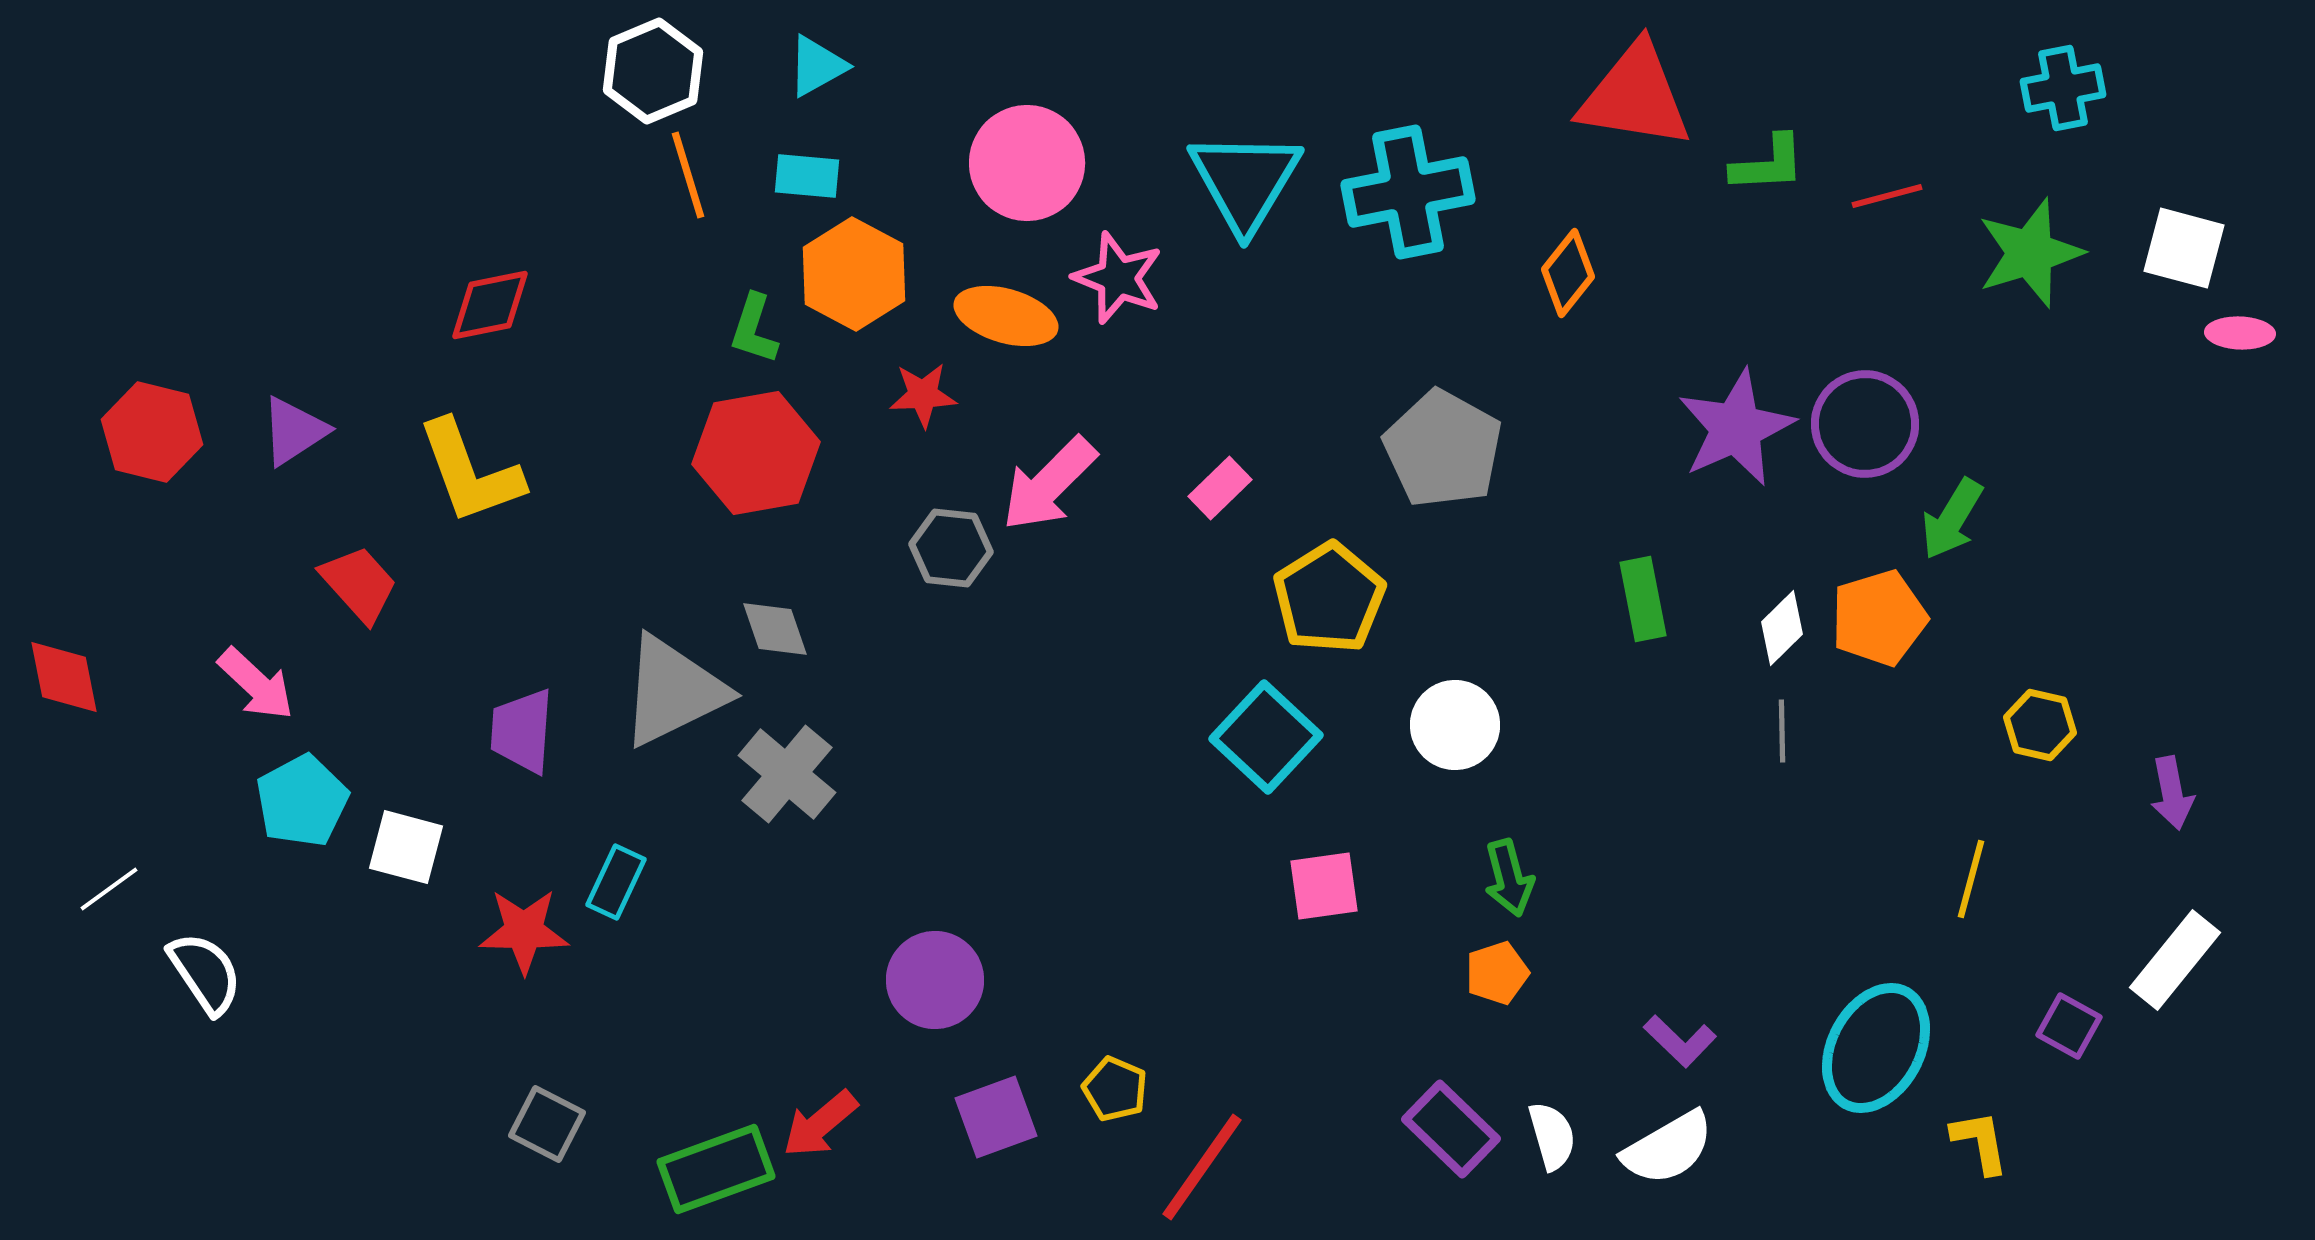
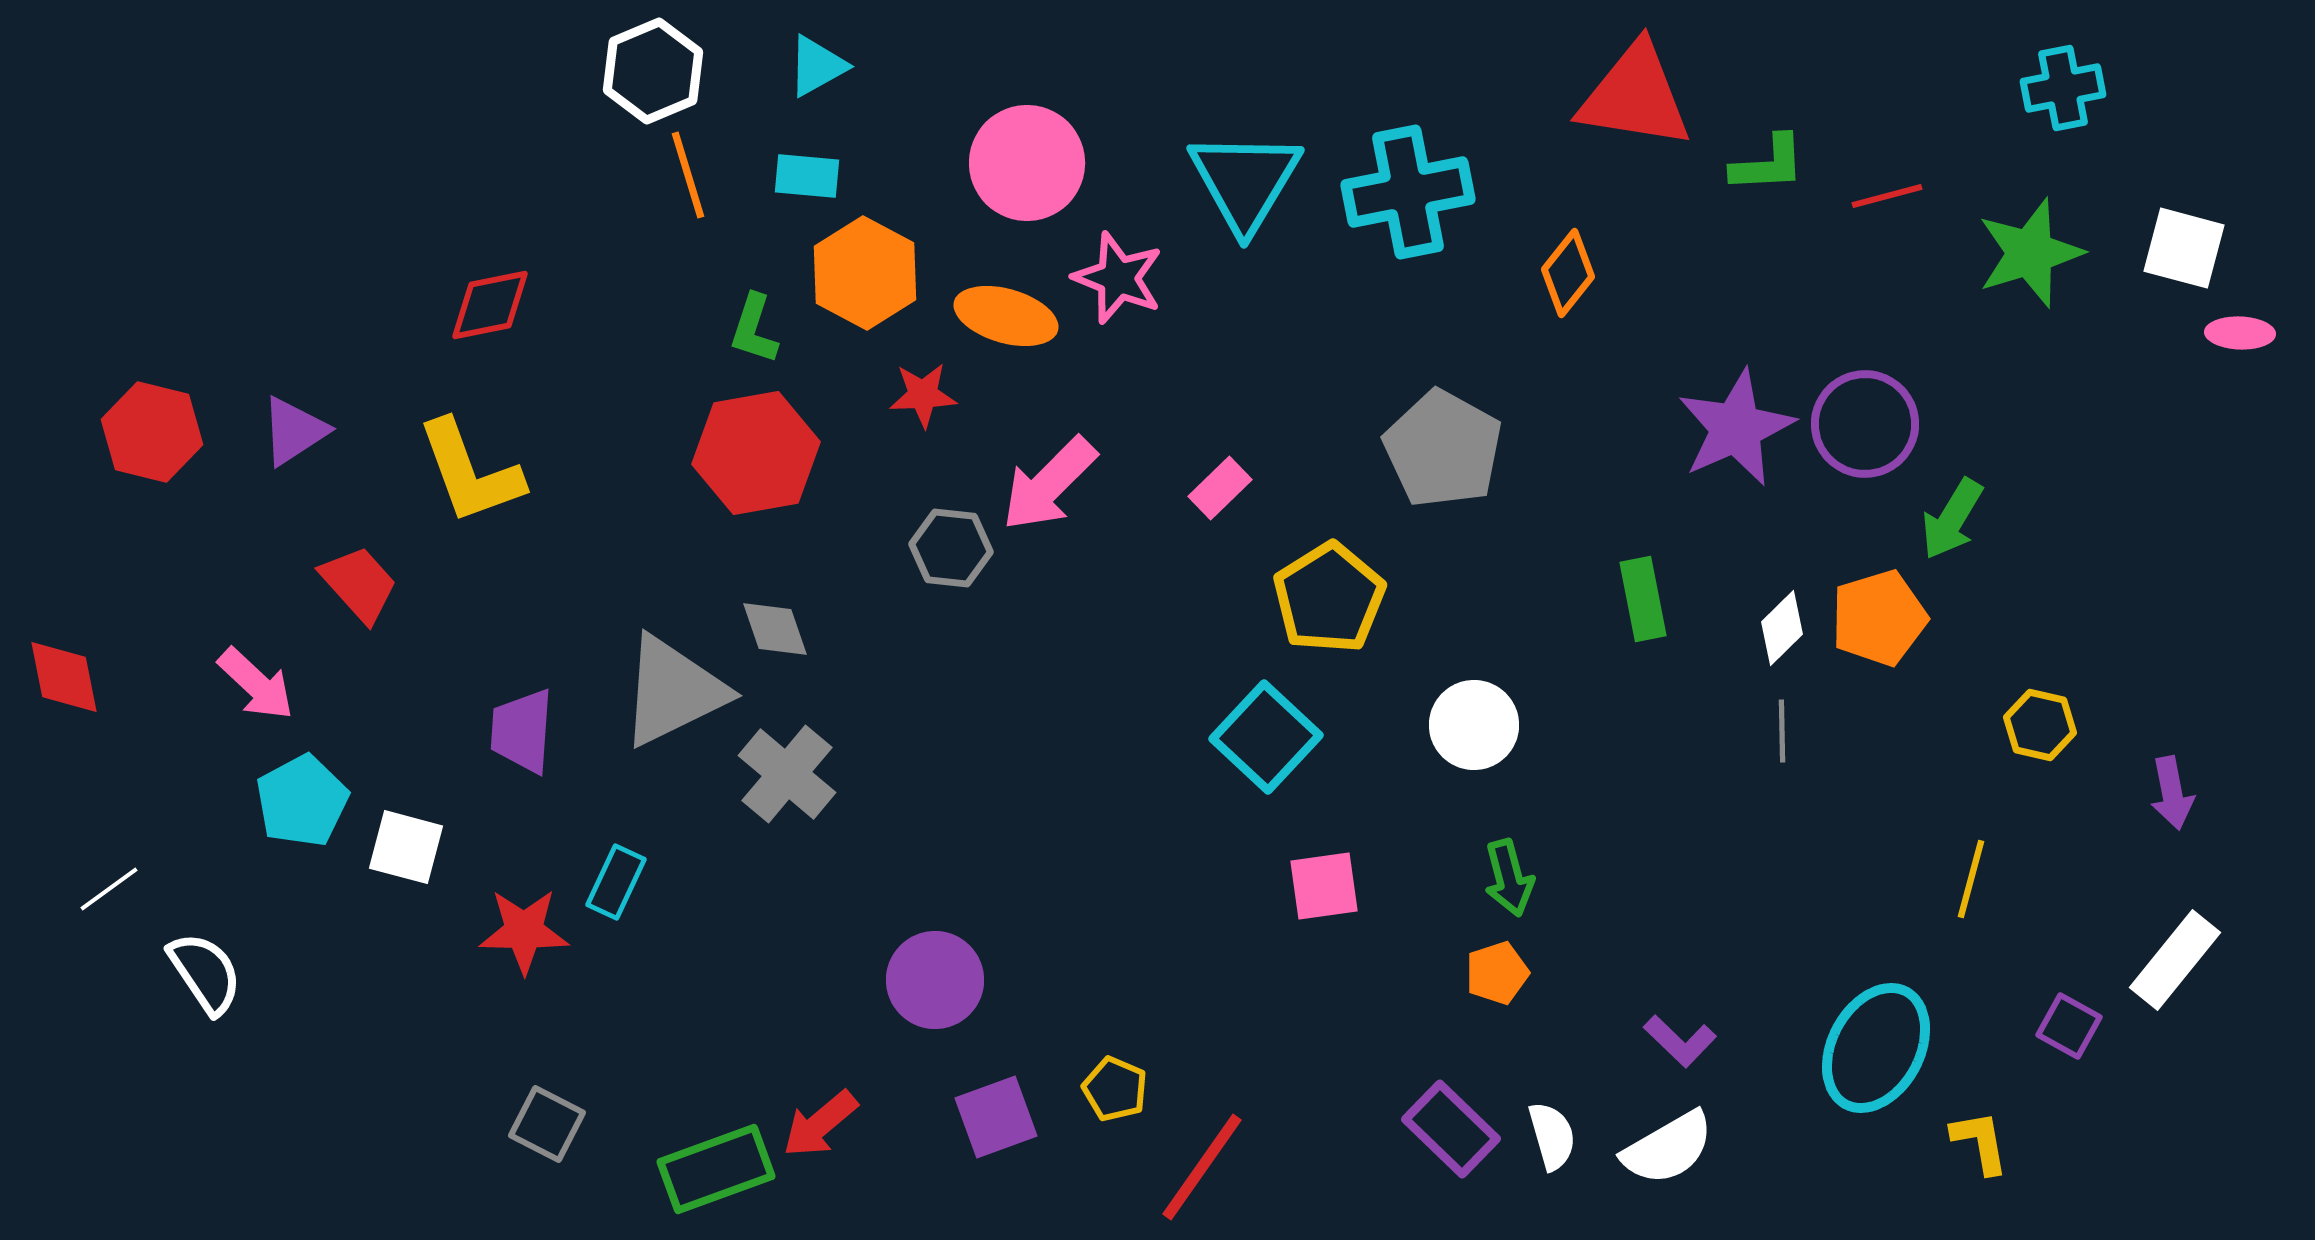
orange hexagon at (854, 274): moved 11 px right, 1 px up
white circle at (1455, 725): moved 19 px right
